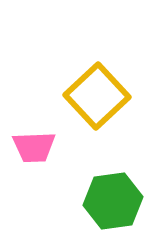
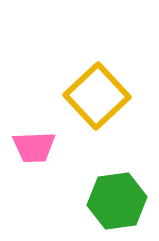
green hexagon: moved 4 px right
